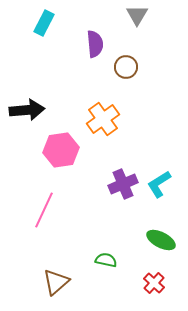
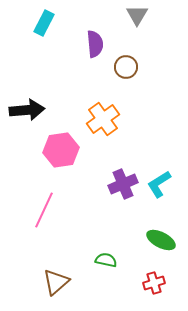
red cross: rotated 30 degrees clockwise
